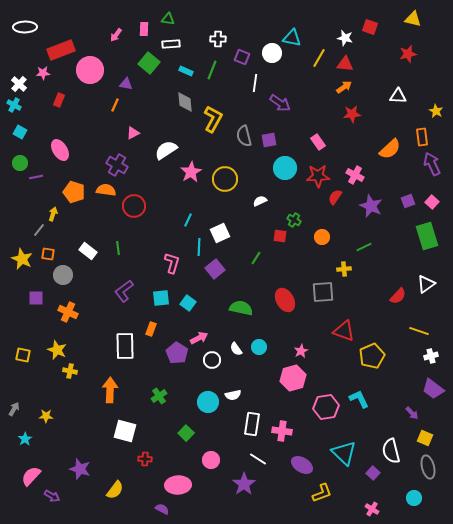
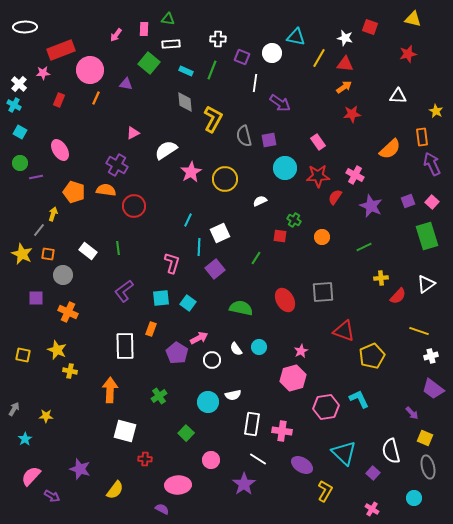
cyan triangle at (292, 38): moved 4 px right, 1 px up
orange line at (115, 105): moved 19 px left, 7 px up
yellow star at (22, 259): moved 5 px up
yellow cross at (344, 269): moved 37 px right, 9 px down
yellow L-shape at (322, 493): moved 3 px right, 2 px up; rotated 40 degrees counterclockwise
